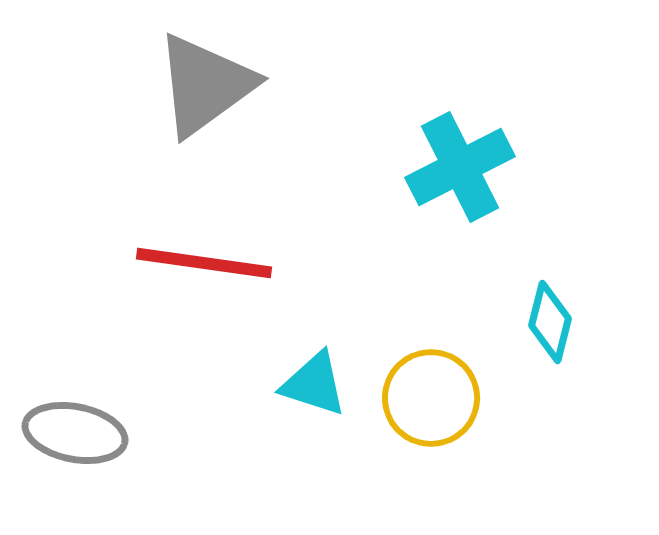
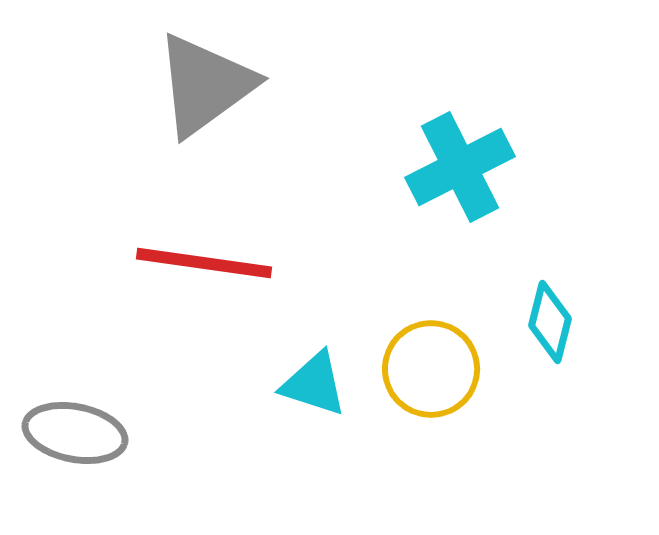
yellow circle: moved 29 px up
